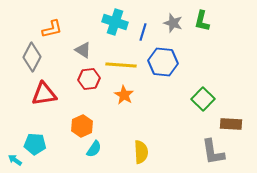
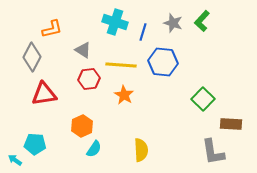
green L-shape: rotated 30 degrees clockwise
yellow semicircle: moved 2 px up
